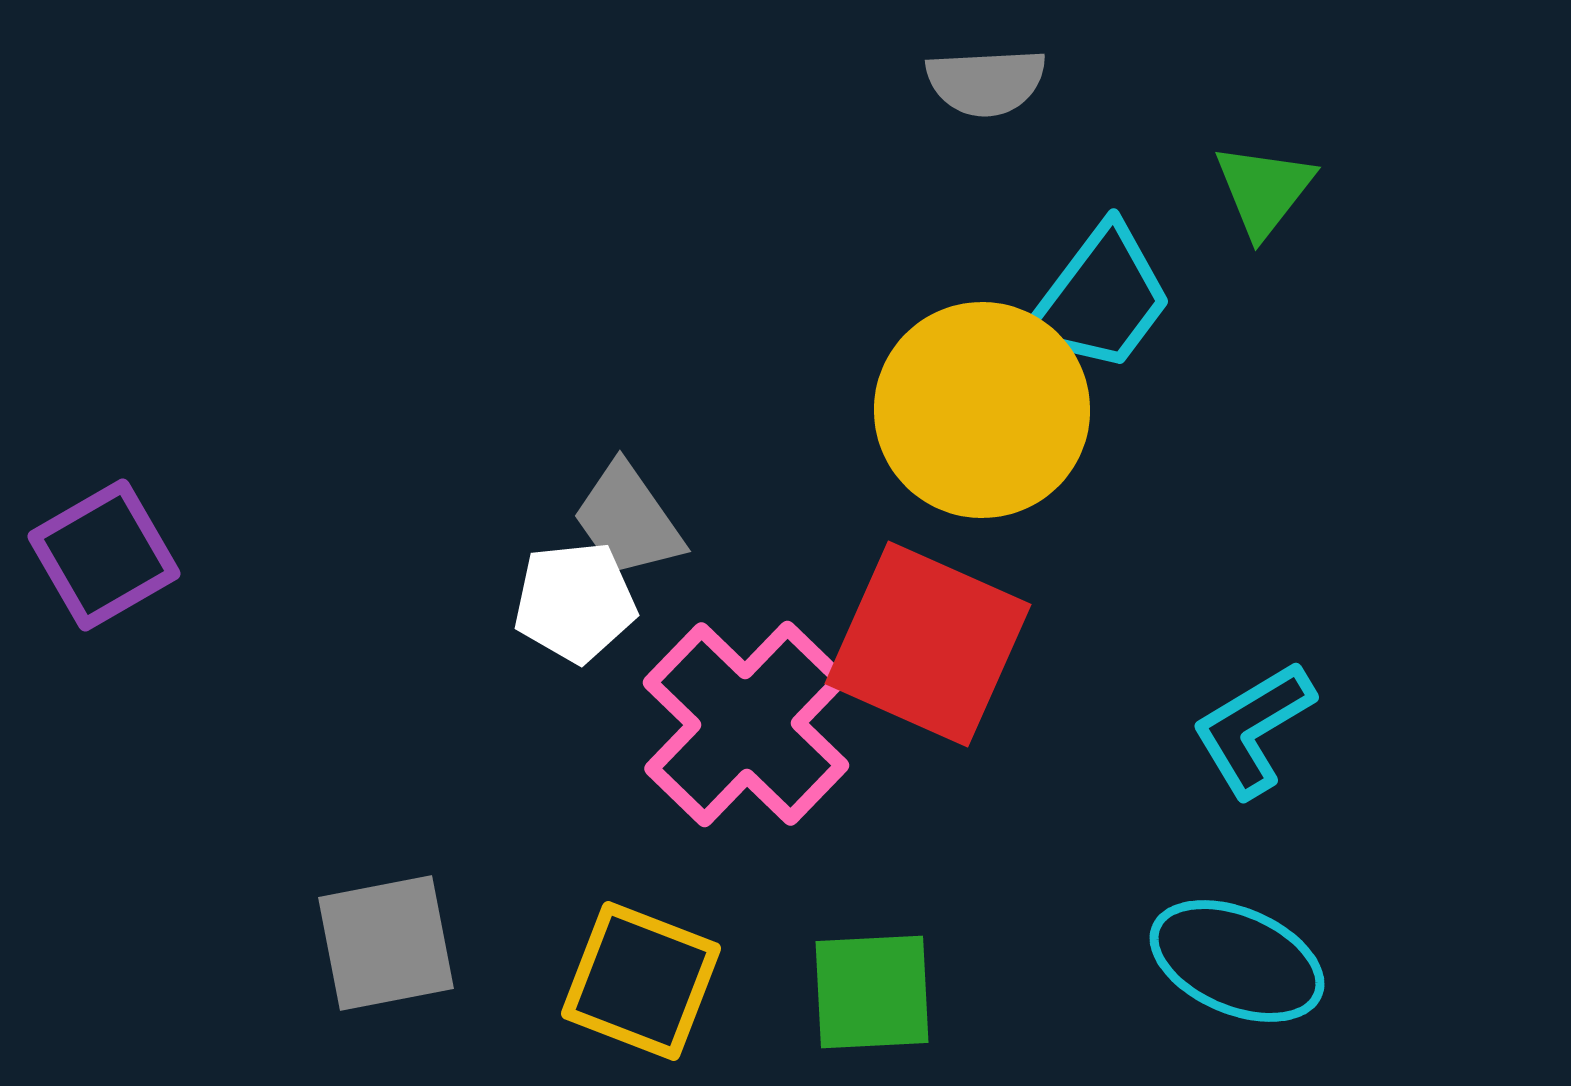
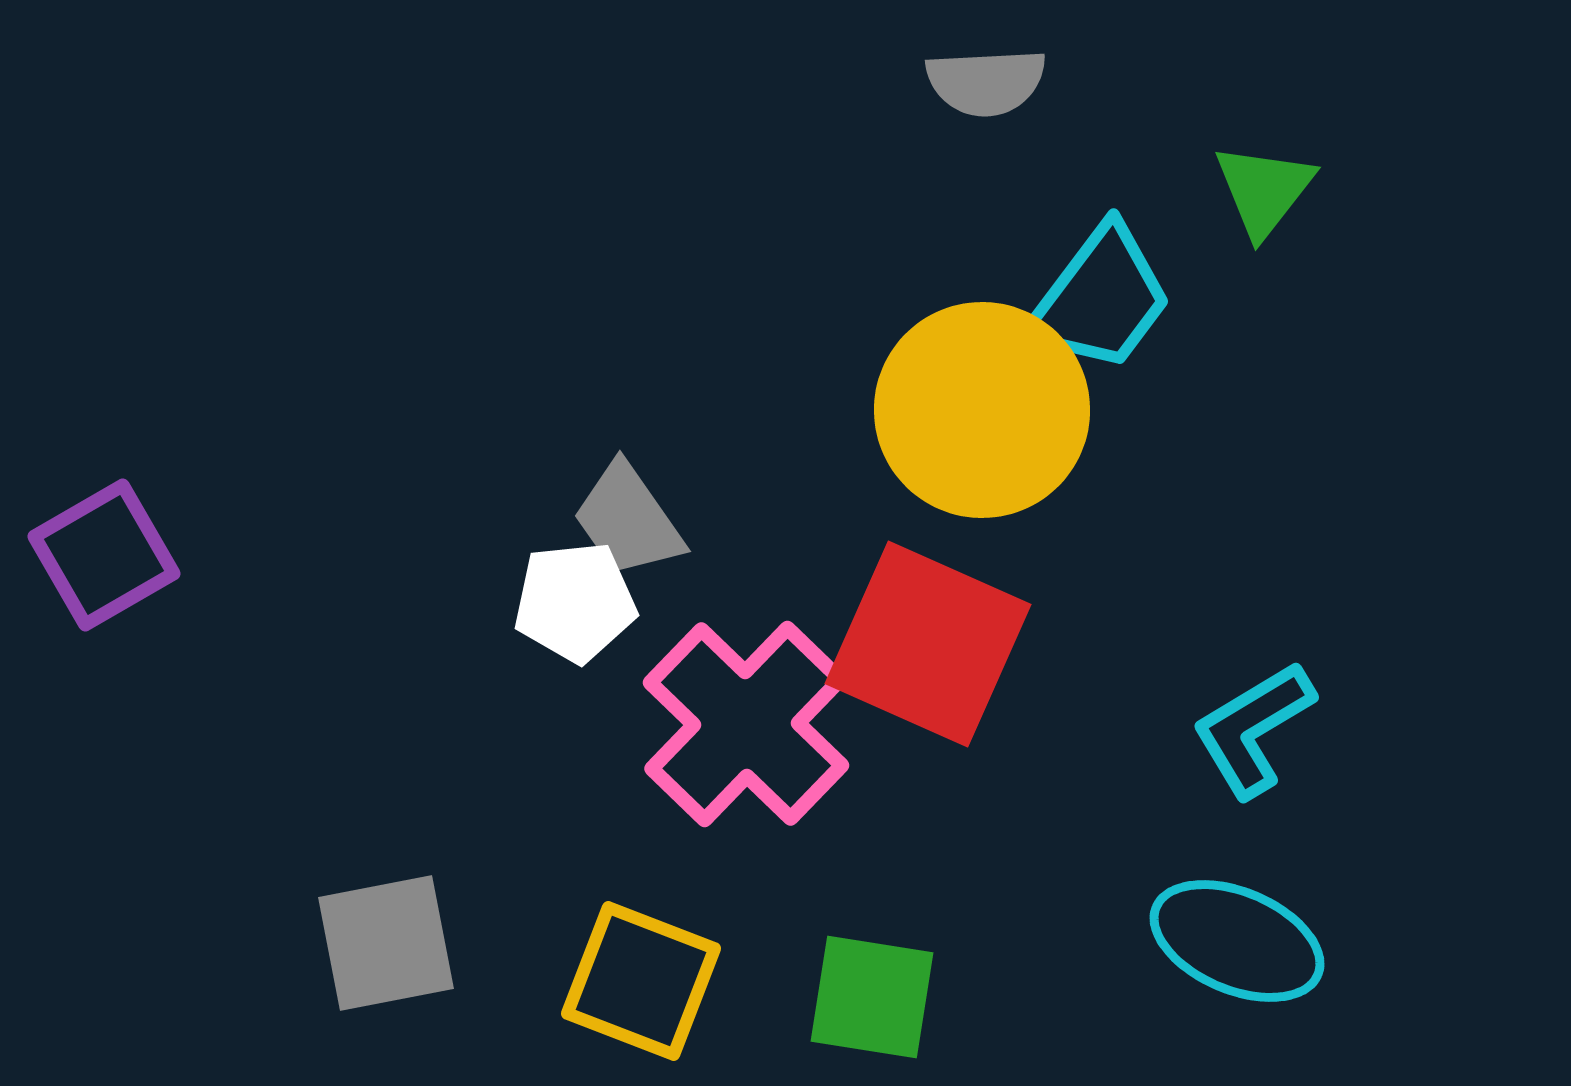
cyan ellipse: moved 20 px up
green square: moved 5 px down; rotated 12 degrees clockwise
